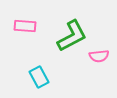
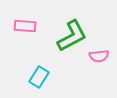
cyan rectangle: rotated 60 degrees clockwise
